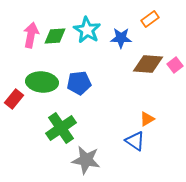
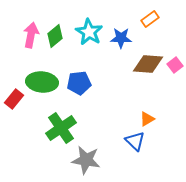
cyan star: moved 2 px right, 2 px down
green diamond: rotated 35 degrees counterclockwise
blue triangle: rotated 10 degrees clockwise
